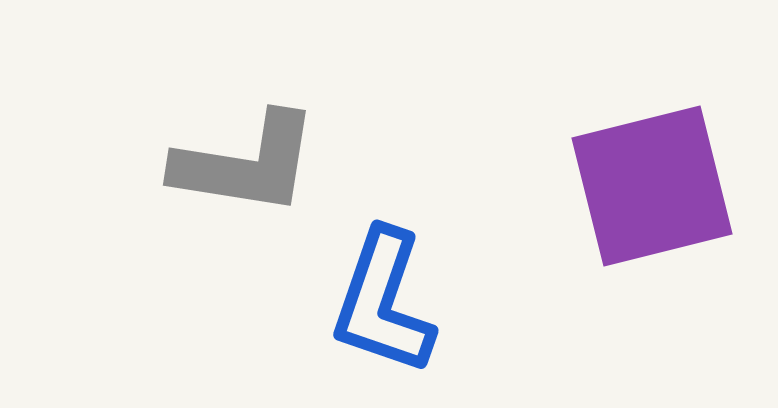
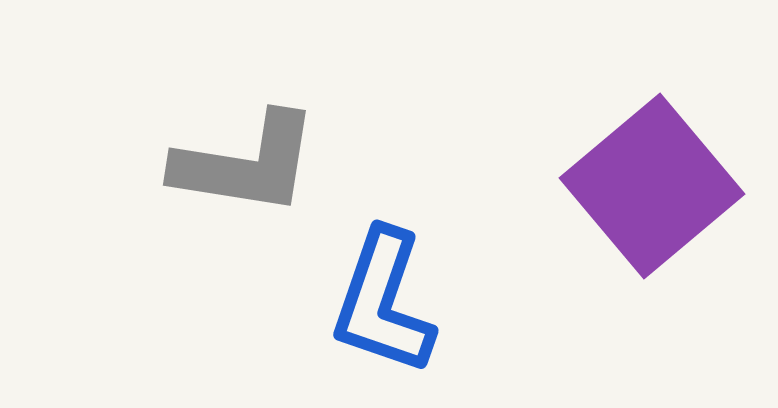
purple square: rotated 26 degrees counterclockwise
